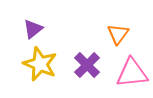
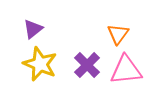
pink triangle: moved 6 px left, 3 px up
